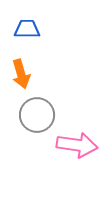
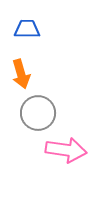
gray circle: moved 1 px right, 2 px up
pink arrow: moved 11 px left, 5 px down
